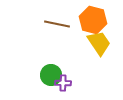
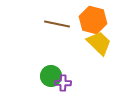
yellow trapezoid: rotated 12 degrees counterclockwise
green circle: moved 1 px down
